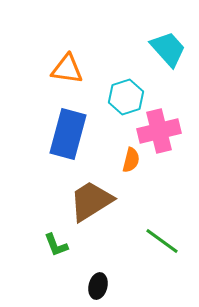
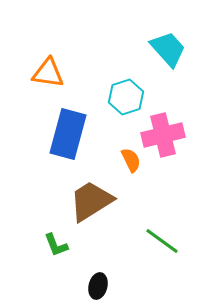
orange triangle: moved 19 px left, 4 px down
pink cross: moved 4 px right, 4 px down
orange semicircle: rotated 40 degrees counterclockwise
